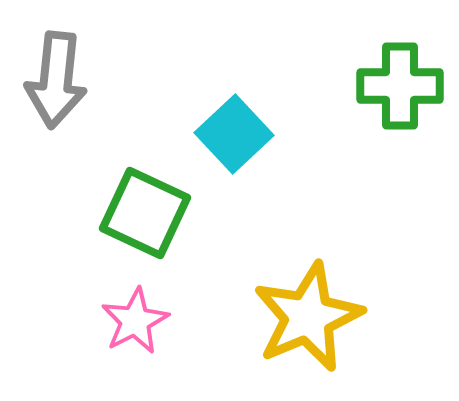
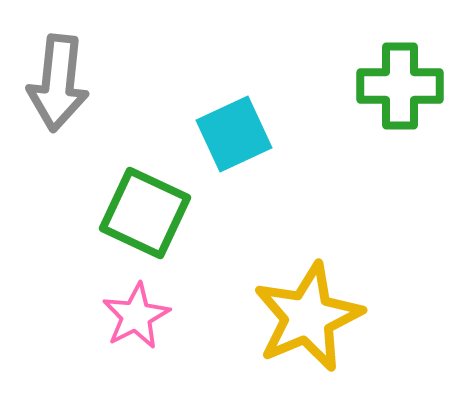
gray arrow: moved 2 px right, 3 px down
cyan square: rotated 18 degrees clockwise
pink star: moved 1 px right, 5 px up
